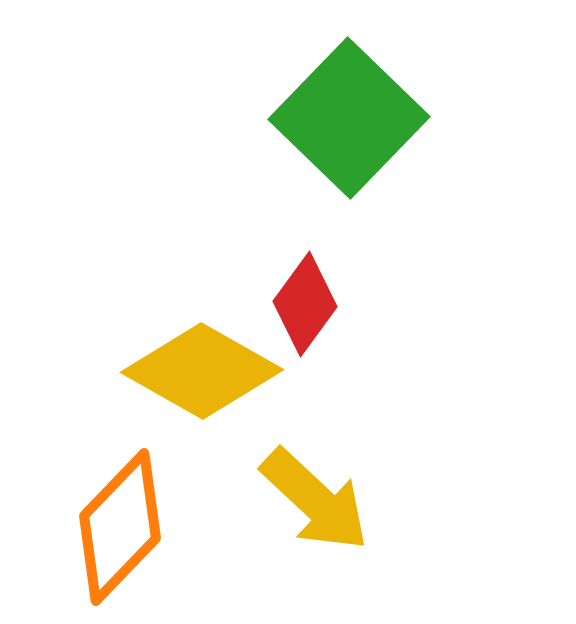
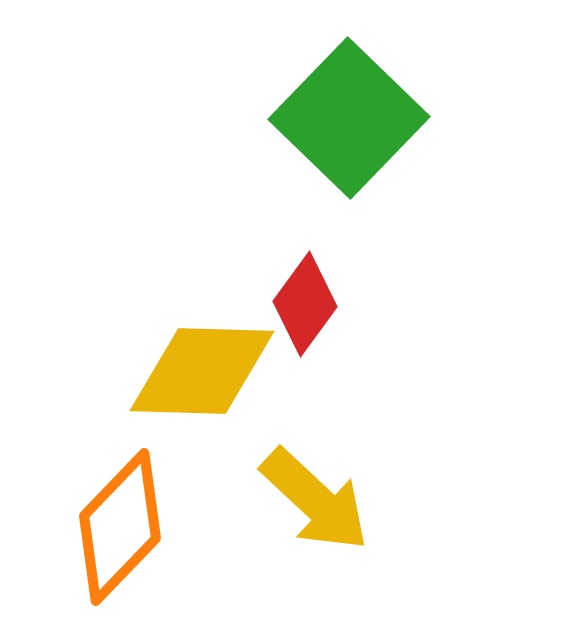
yellow diamond: rotated 28 degrees counterclockwise
